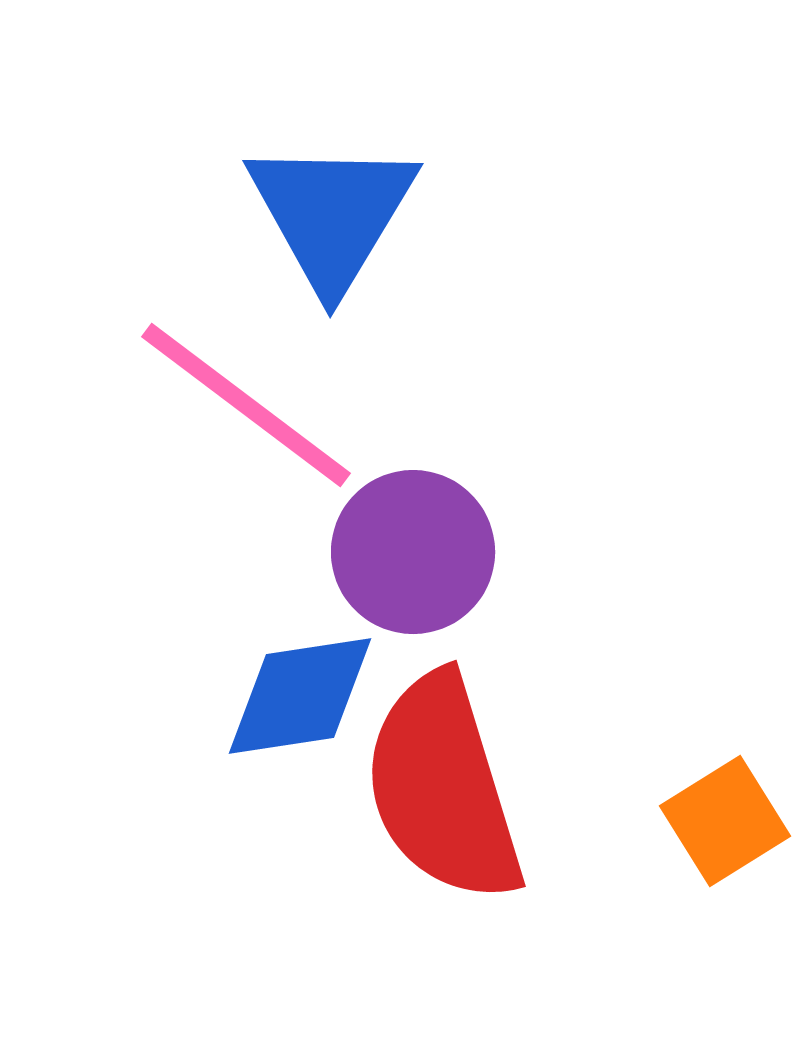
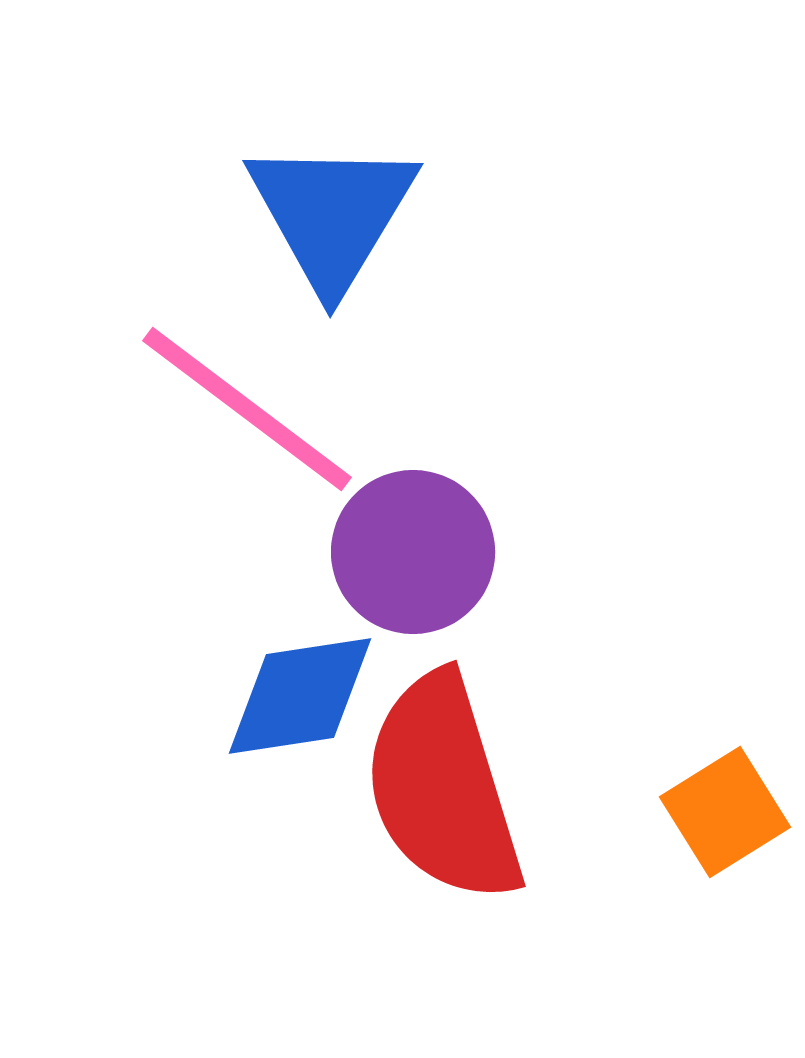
pink line: moved 1 px right, 4 px down
orange square: moved 9 px up
